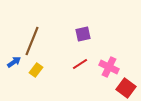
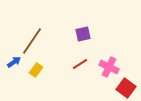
brown line: rotated 12 degrees clockwise
